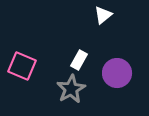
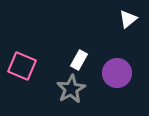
white triangle: moved 25 px right, 4 px down
